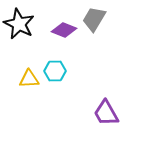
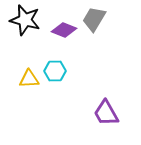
black star: moved 6 px right, 4 px up; rotated 12 degrees counterclockwise
